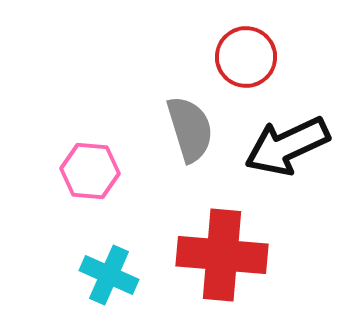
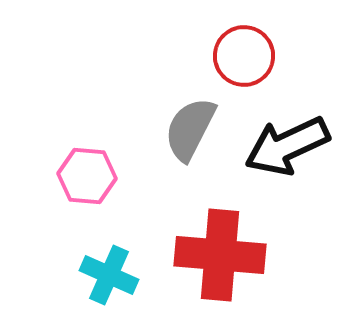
red circle: moved 2 px left, 1 px up
gray semicircle: rotated 136 degrees counterclockwise
pink hexagon: moved 3 px left, 5 px down
red cross: moved 2 px left
